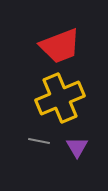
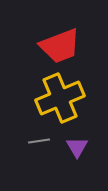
gray line: rotated 20 degrees counterclockwise
